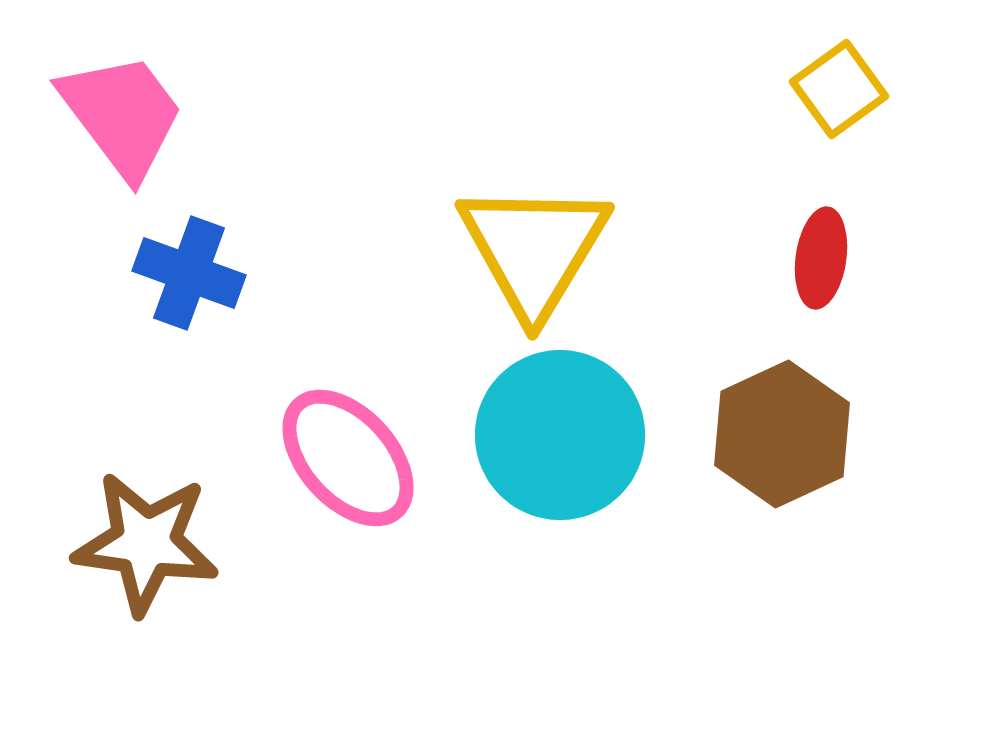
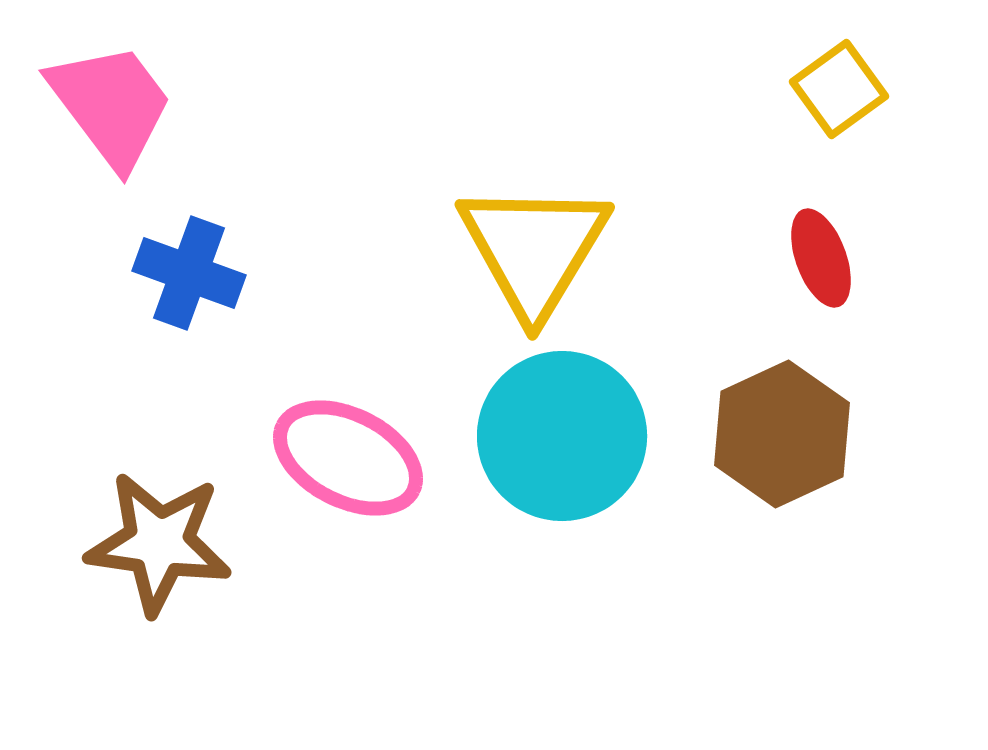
pink trapezoid: moved 11 px left, 10 px up
red ellipse: rotated 28 degrees counterclockwise
cyan circle: moved 2 px right, 1 px down
pink ellipse: rotated 21 degrees counterclockwise
brown star: moved 13 px right
